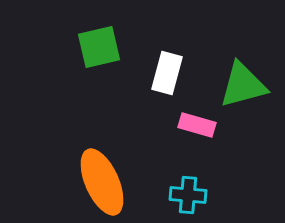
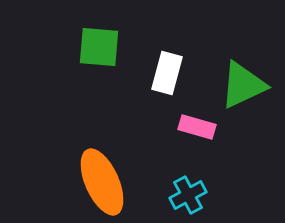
green square: rotated 18 degrees clockwise
green triangle: rotated 10 degrees counterclockwise
pink rectangle: moved 2 px down
cyan cross: rotated 33 degrees counterclockwise
